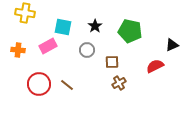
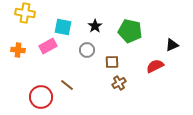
red circle: moved 2 px right, 13 px down
